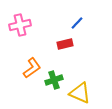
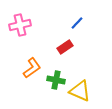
red rectangle: moved 3 px down; rotated 21 degrees counterclockwise
green cross: moved 2 px right; rotated 30 degrees clockwise
yellow triangle: moved 2 px up
